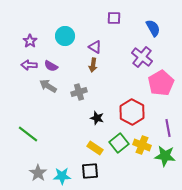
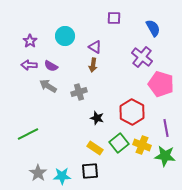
pink pentagon: moved 1 px down; rotated 25 degrees counterclockwise
purple line: moved 2 px left
green line: rotated 65 degrees counterclockwise
